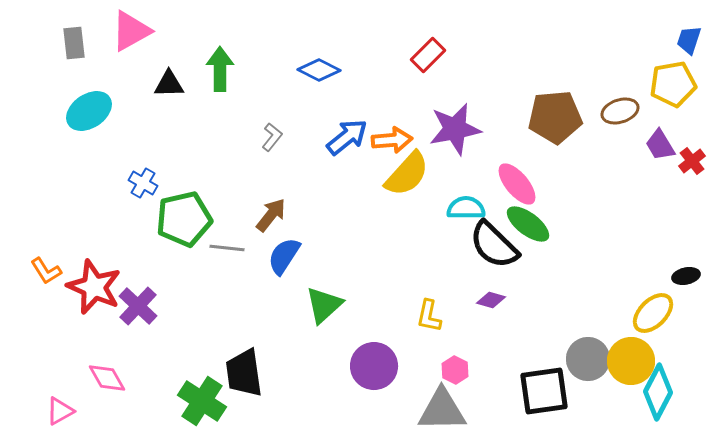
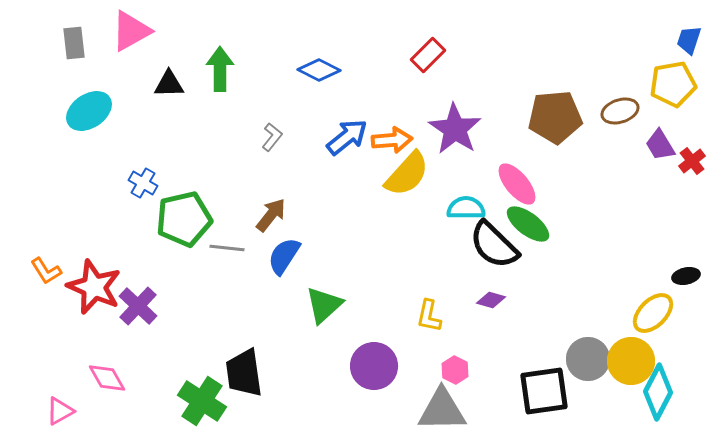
purple star at (455, 129): rotated 28 degrees counterclockwise
